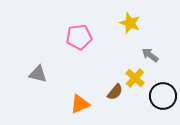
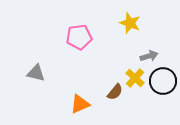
gray arrow: moved 1 px left, 1 px down; rotated 126 degrees clockwise
gray triangle: moved 2 px left, 1 px up
black circle: moved 15 px up
